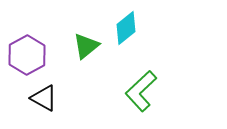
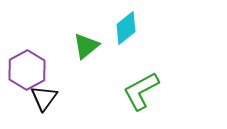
purple hexagon: moved 15 px down
green L-shape: rotated 15 degrees clockwise
black triangle: rotated 36 degrees clockwise
